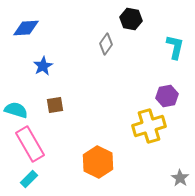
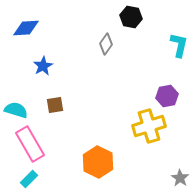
black hexagon: moved 2 px up
cyan L-shape: moved 4 px right, 2 px up
